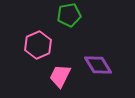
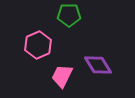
green pentagon: rotated 10 degrees clockwise
pink trapezoid: moved 2 px right
